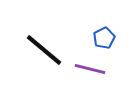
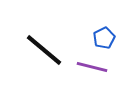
purple line: moved 2 px right, 2 px up
